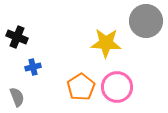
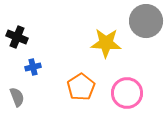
pink circle: moved 10 px right, 6 px down
